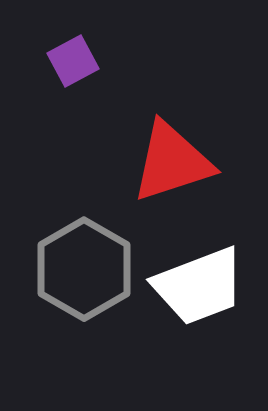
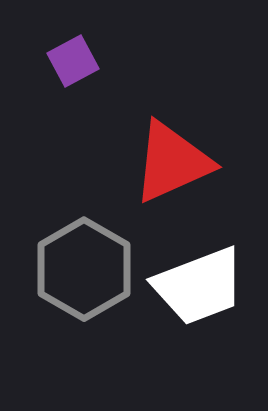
red triangle: rotated 6 degrees counterclockwise
